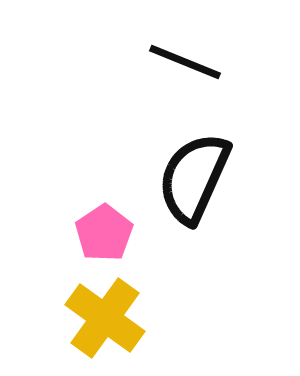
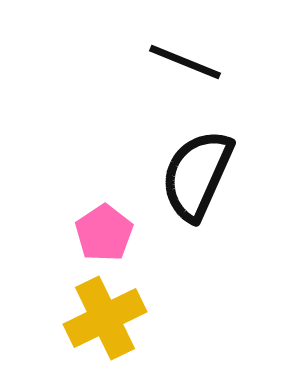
black semicircle: moved 3 px right, 3 px up
yellow cross: rotated 28 degrees clockwise
